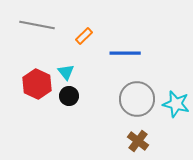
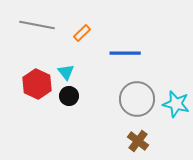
orange rectangle: moved 2 px left, 3 px up
